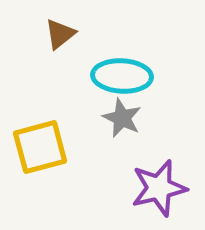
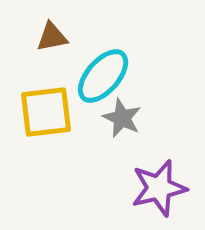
brown triangle: moved 8 px left, 3 px down; rotated 28 degrees clockwise
cyan ellipse: moved 19 px left; rotated 52 degrees counterclockwise
yellow square: moved 6 px right, 35 px up; rotated 8 degrees clockwise
